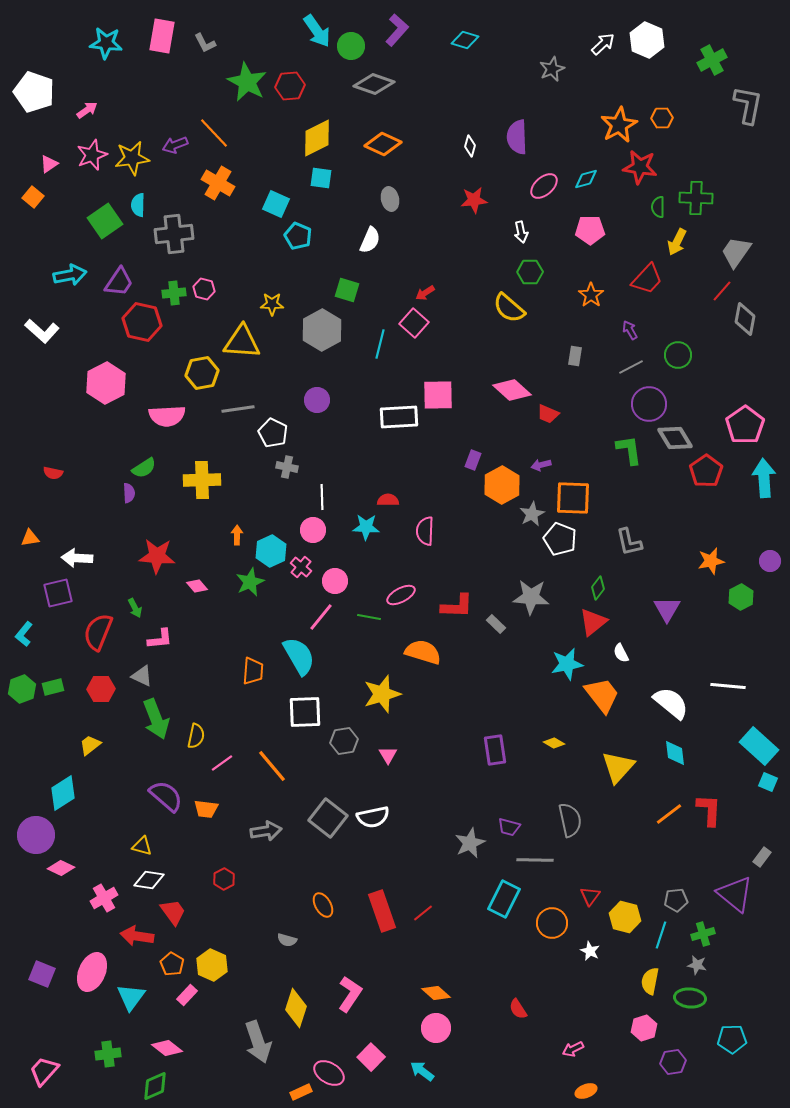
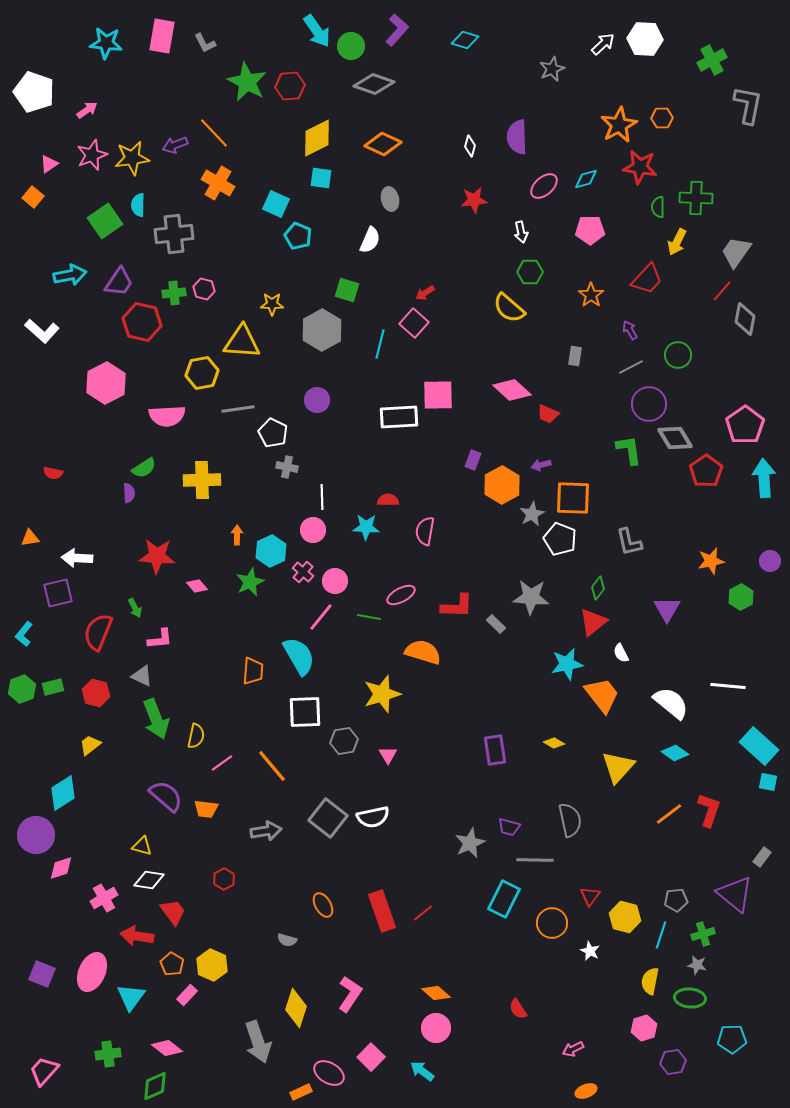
white hexagon at (647, 40): moved 2 px left, 1 px up; rotated 20 degrees counterclockwise
pink semicircle at (425, 531): rotated 8 degrees clockwise
pink cross at (301, 567): moved 2 px right, 5 px down
red hexagon at (101, 689): moved 5 px left, 4 px down; rotated 16 degrees clockwise
cyan diamond at (675, 753): rotated 48 degrees counterclockwise
cyan square at (768, 782): rotated 12 degrees counterclockwise
red L-shape at (709, 810): rotated 16 degrees clockwise
pink diamond at (61, 868): rotated 44 degrees counterclockwise
